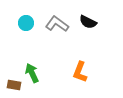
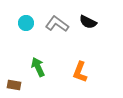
green arrow: moved 6 px right, 6 px up
